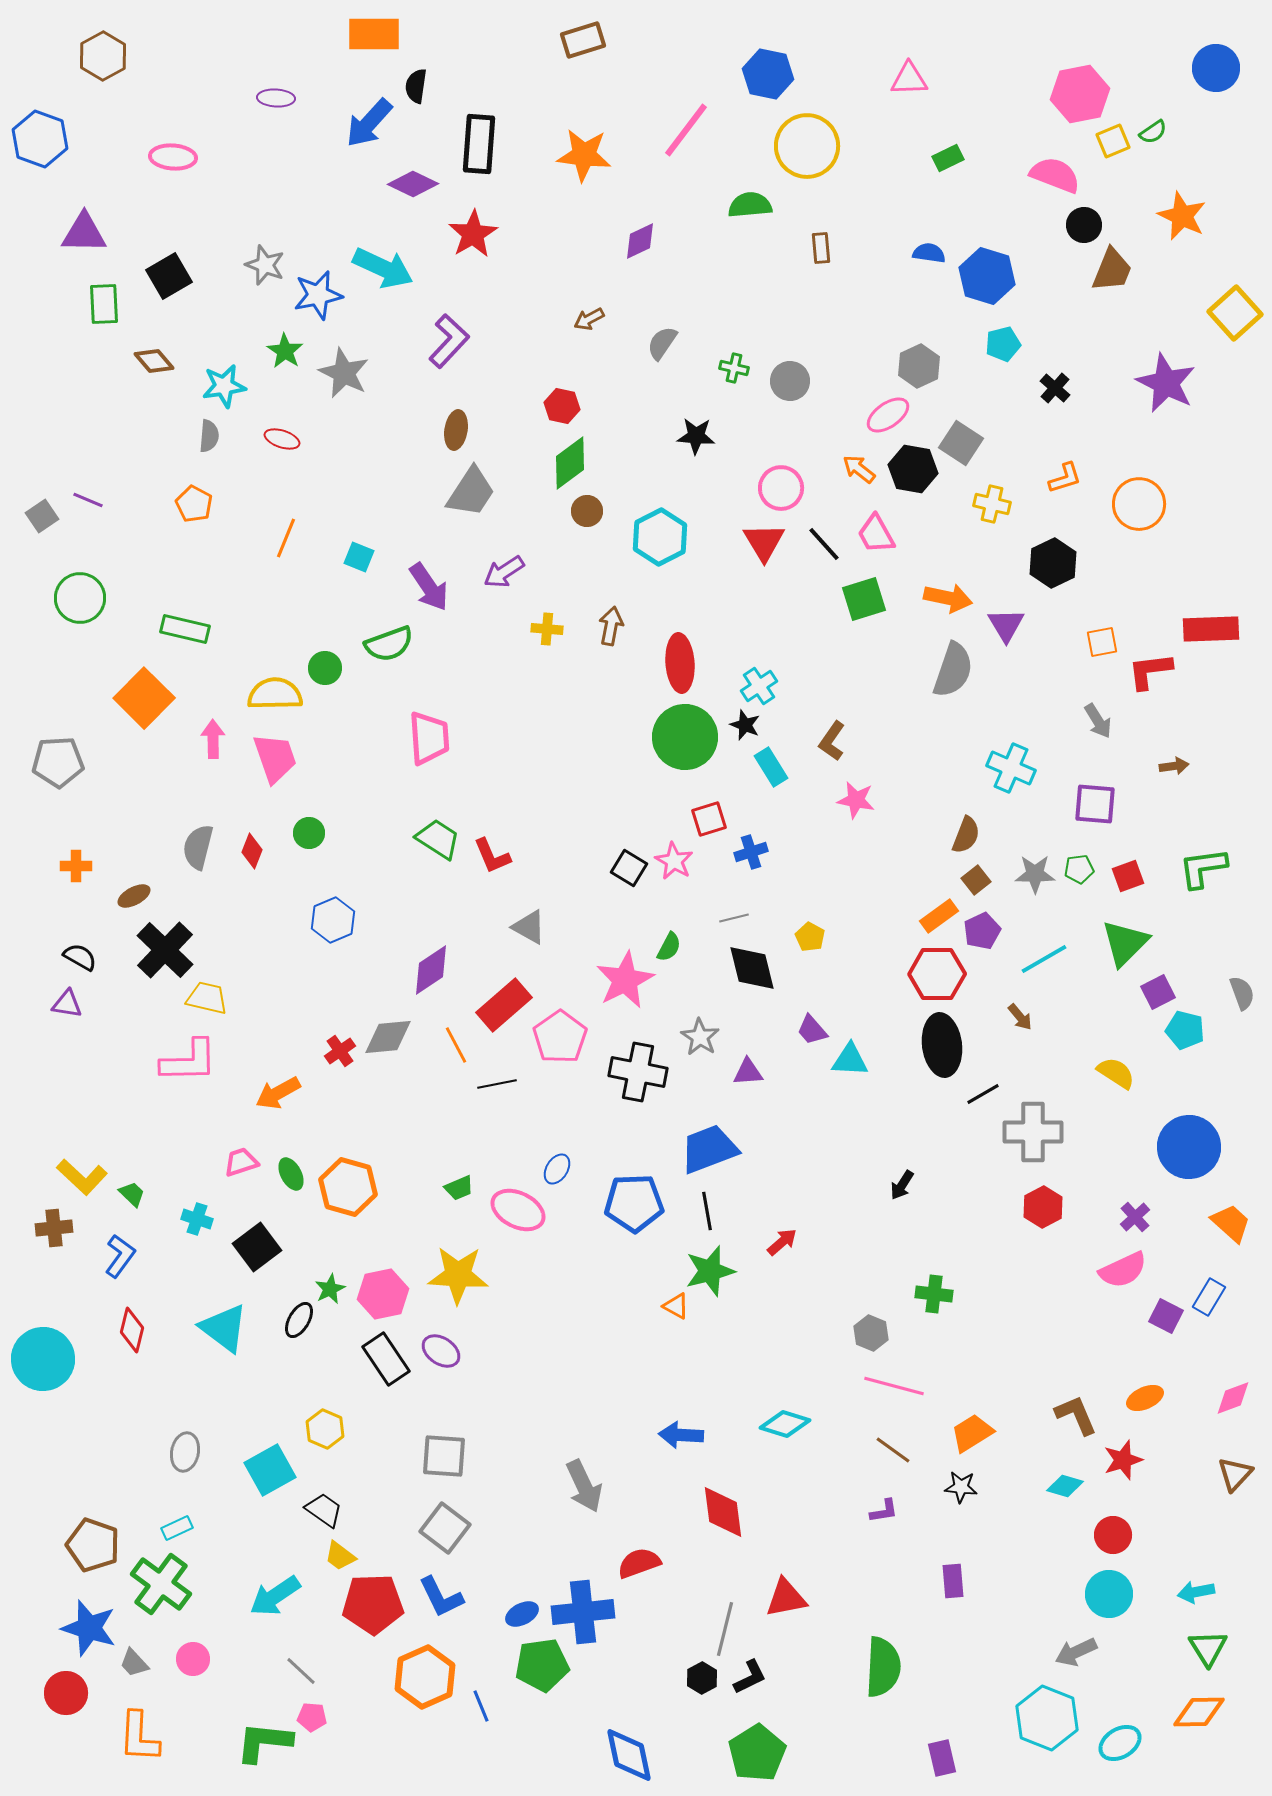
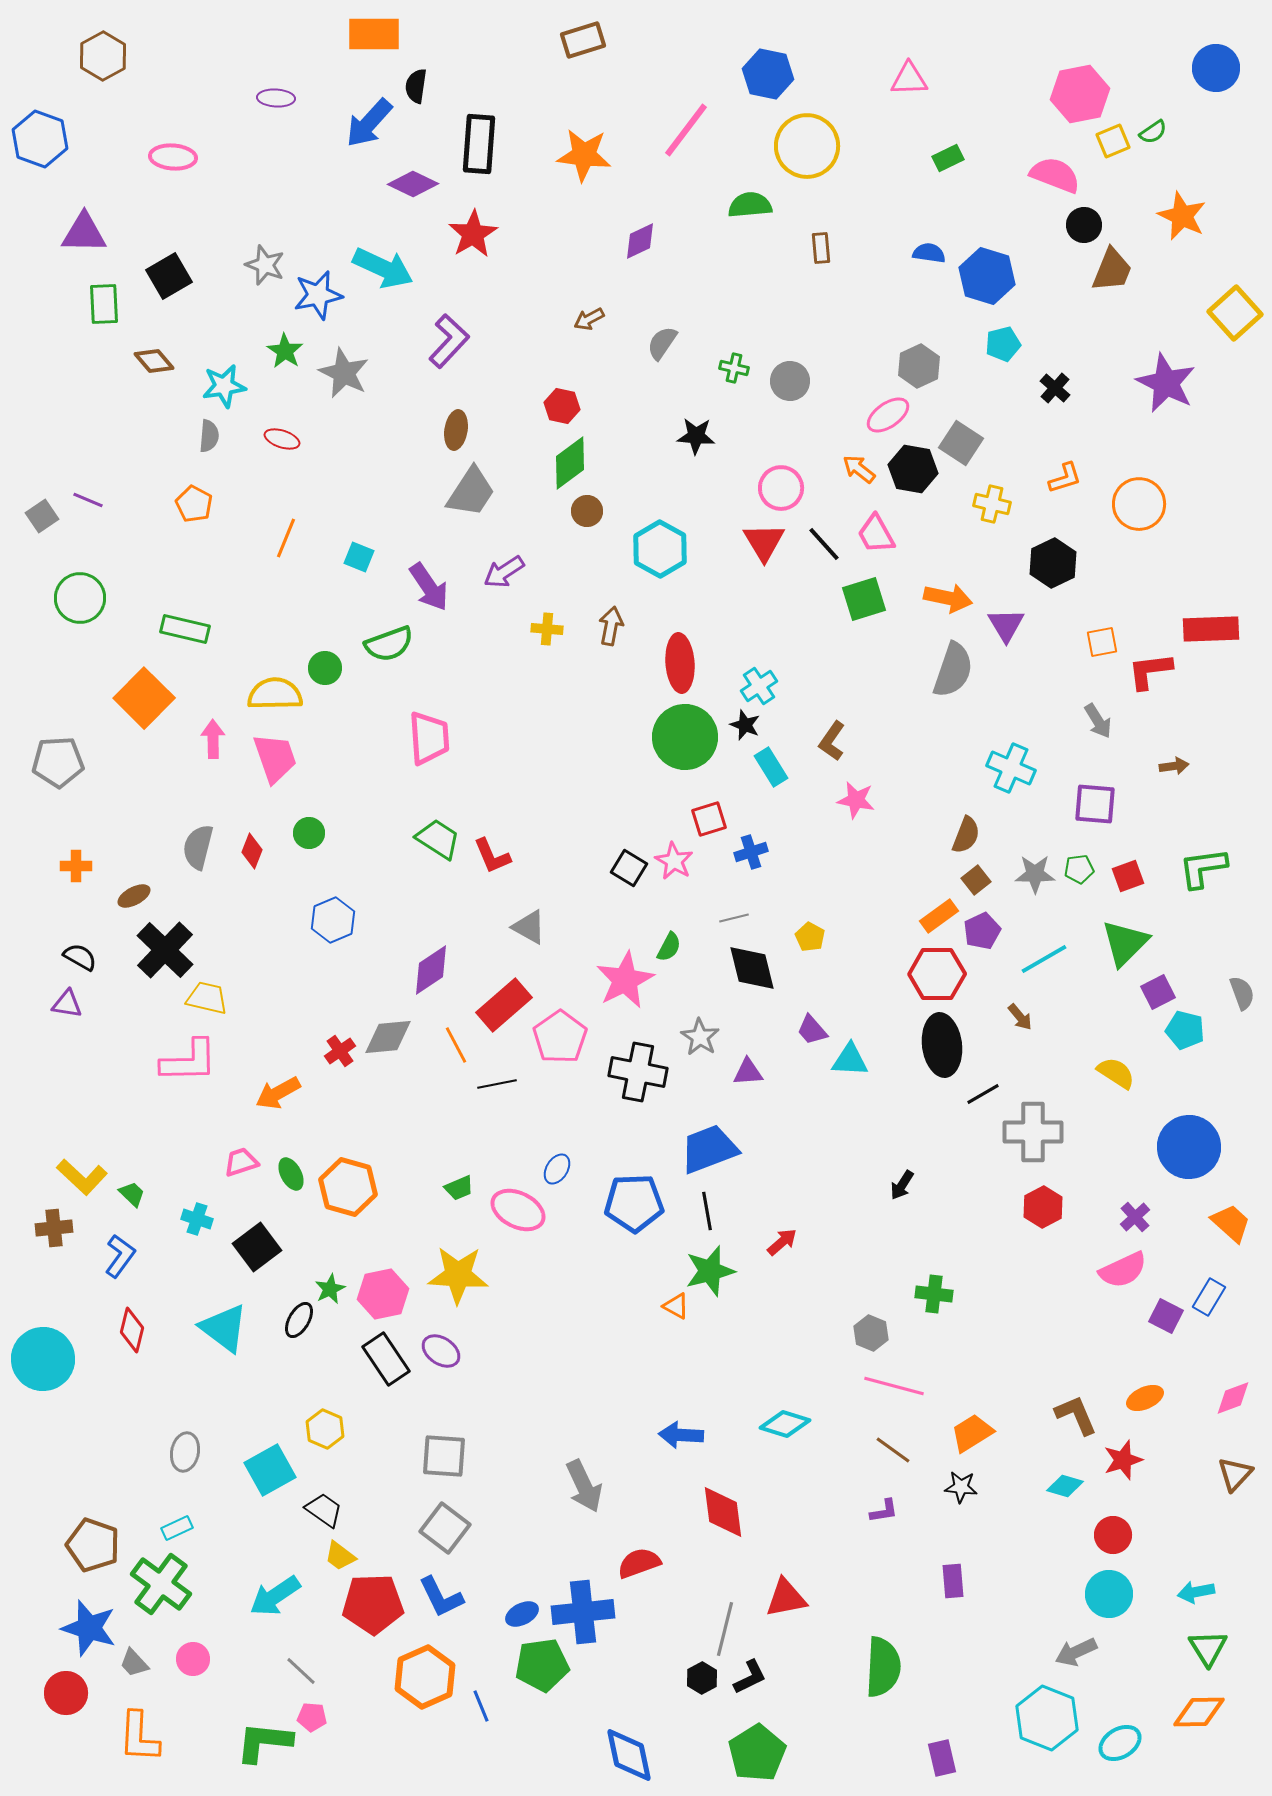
cyan hexagon at (660, 537): moved 12 px down; rotated 4 degrees counterclockwise
